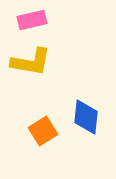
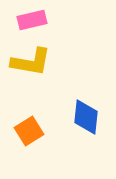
orange square: moved 14 px left
